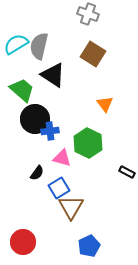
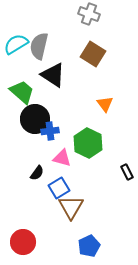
gray cross: moved 1 px right
green trapezoid: moved 2 px down
black rectangle: rotated 35 degrees clockwise
